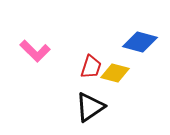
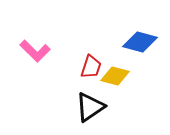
yellow diamond: moved 3 px down
